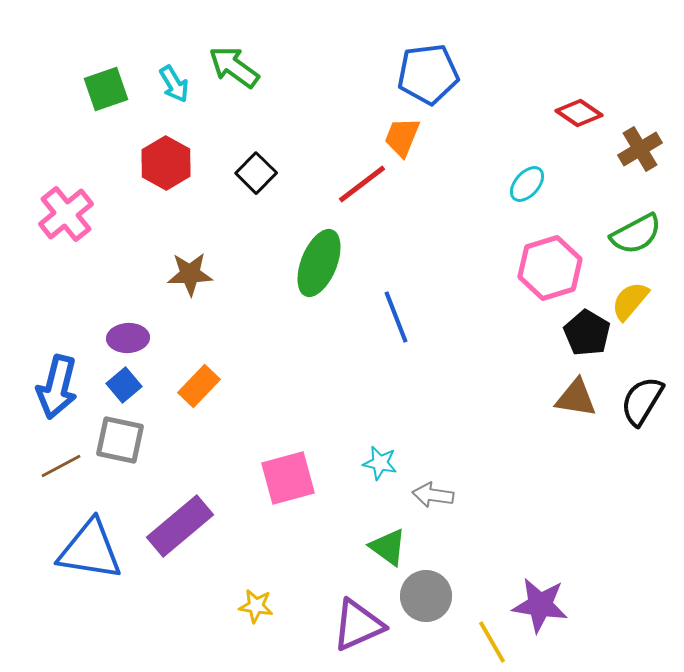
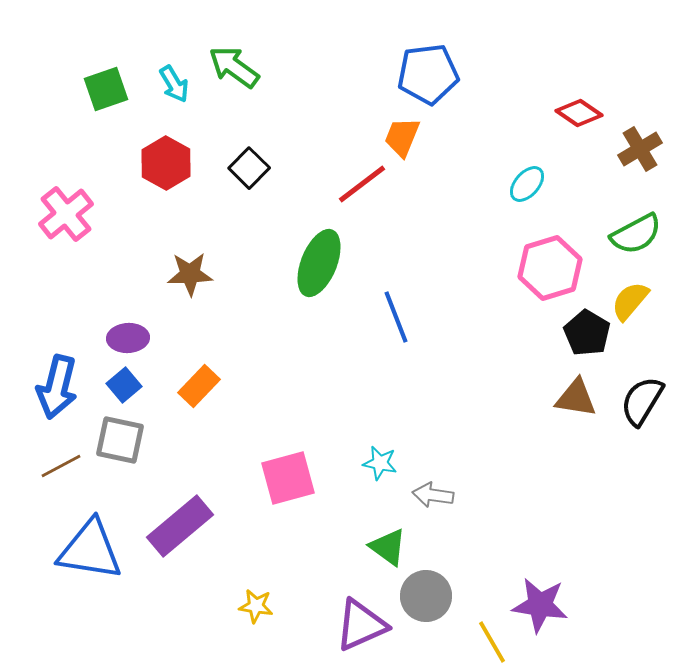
black square: moved 7 px left, 5 px up
purple triangle: moved 3 px right
